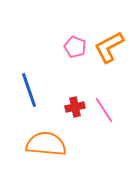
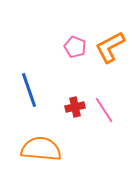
orange L-shape: moved 1 px right
orange semicircle: moved 5 px left, 5 px down
